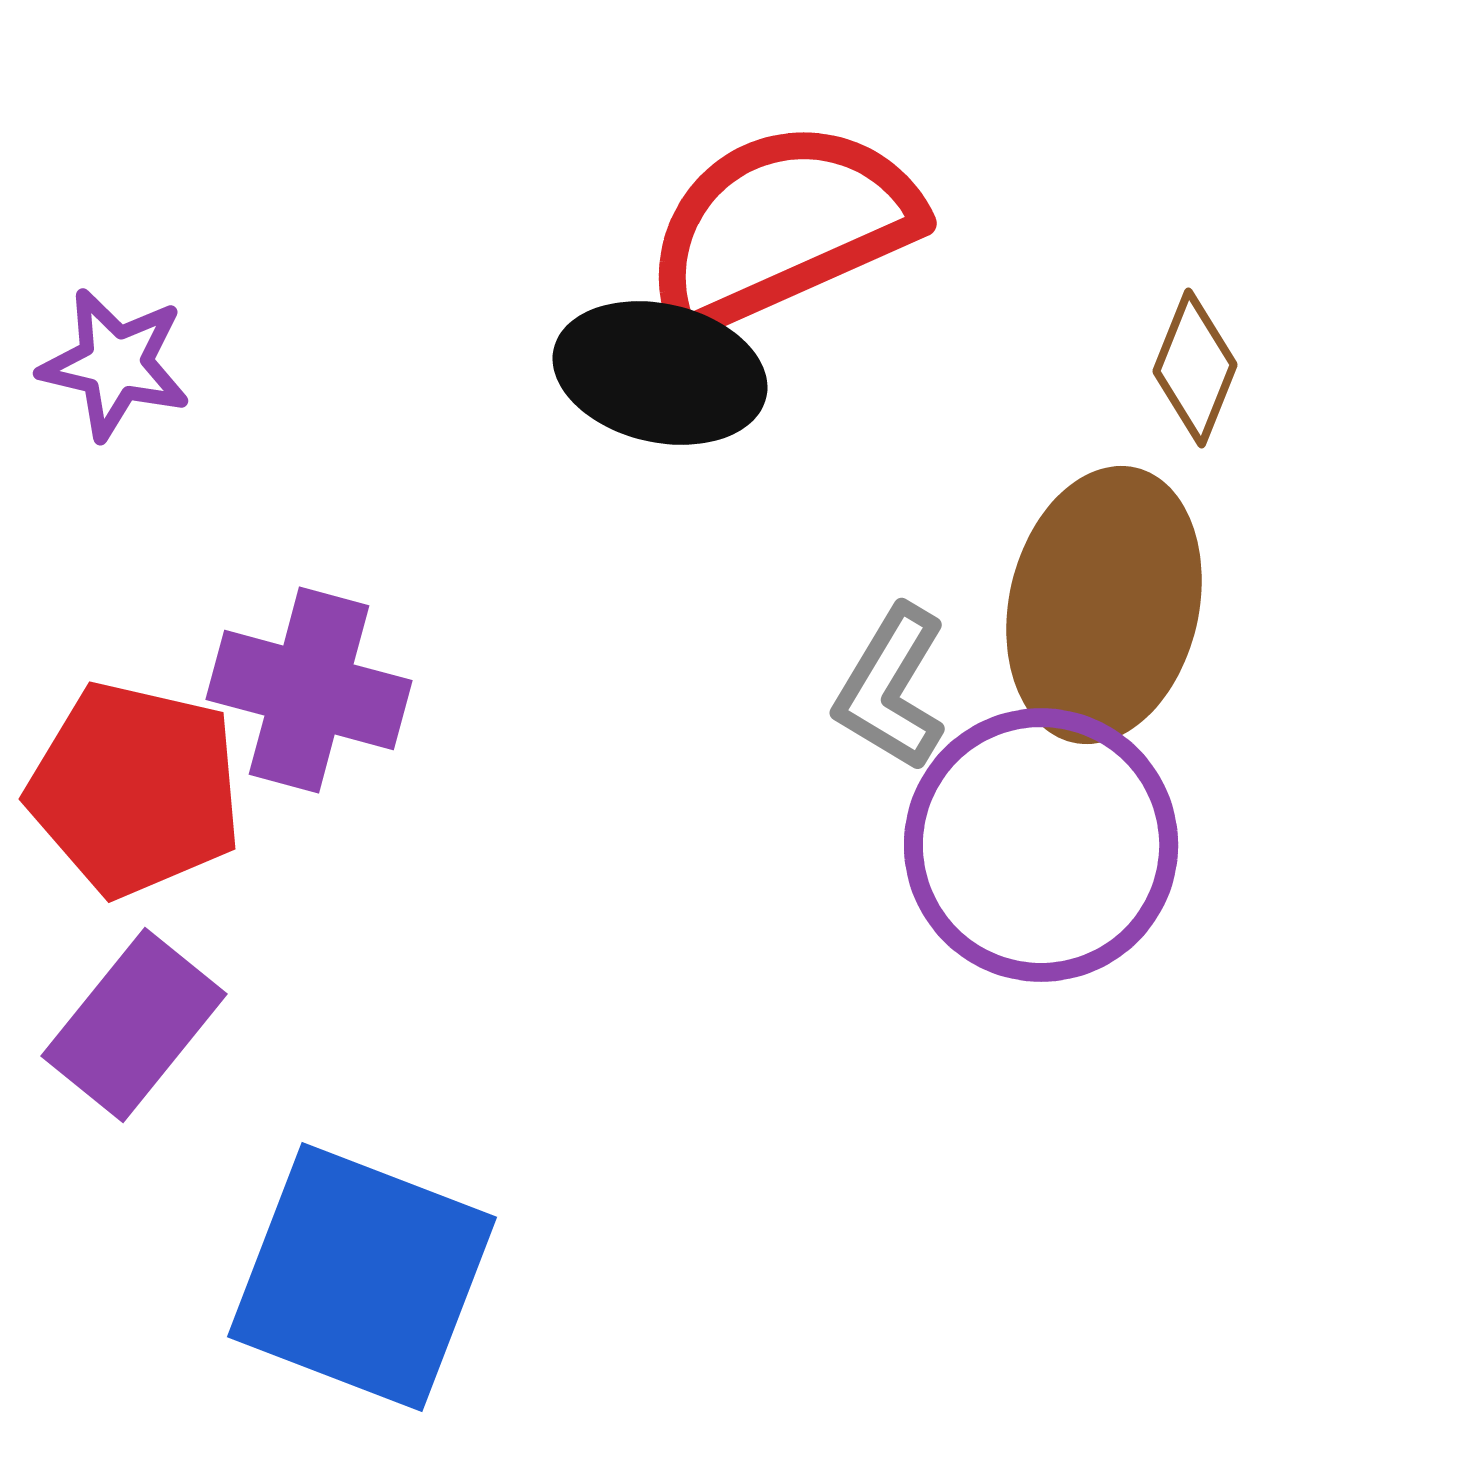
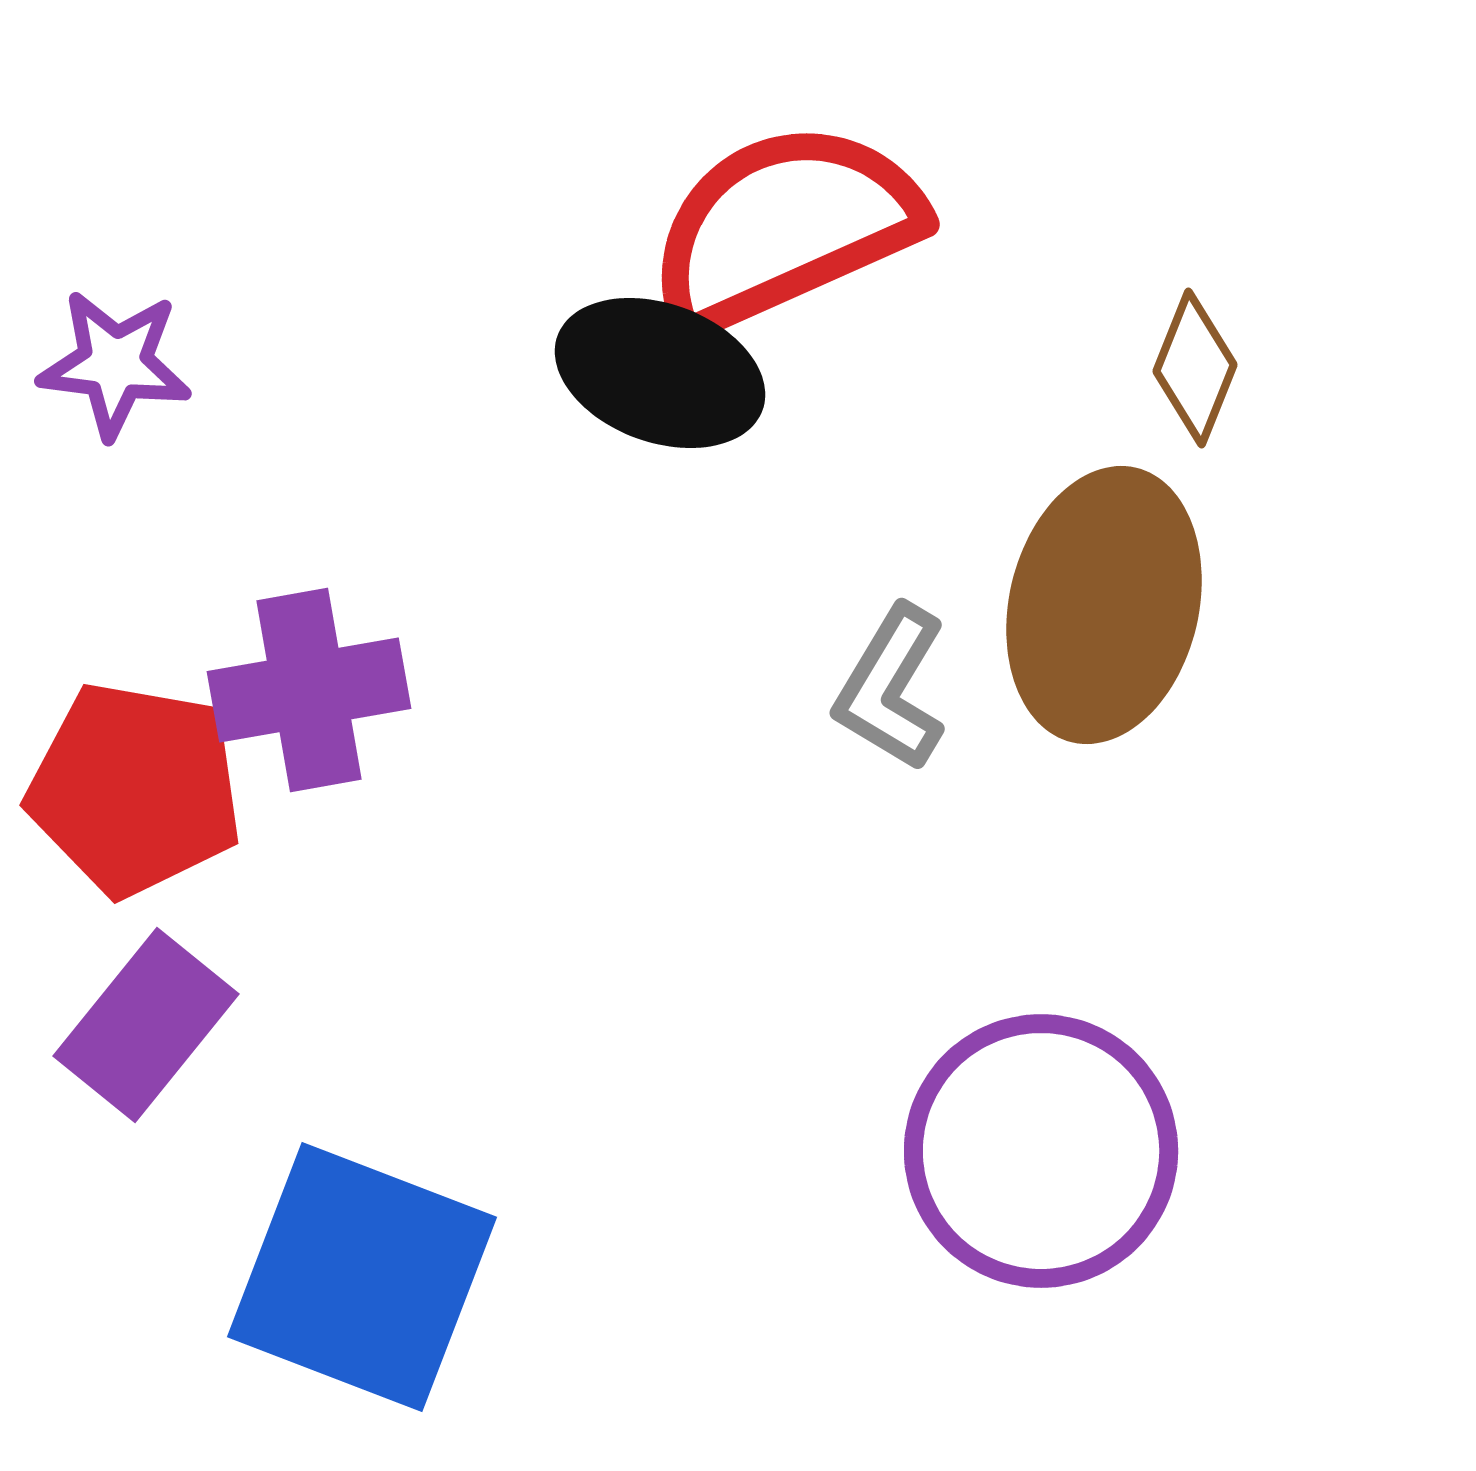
red semicircle: moved 3 px right, 1 px down
purple star: rotated 6 degrees counterclockwise
black ellipse: rotated 7 degrees clockwise
purple cross: rotated 25 degrees counterclockwise
red pentagon: rotated 3 degrees counterclockwise
purple circle: moved 306 px down
purple rectangle: moved 12 px right
